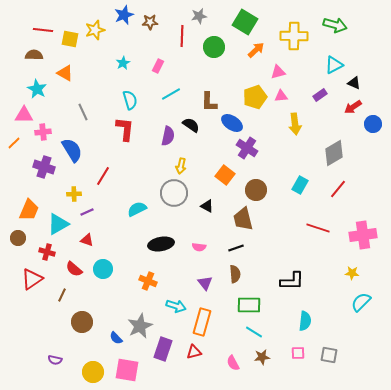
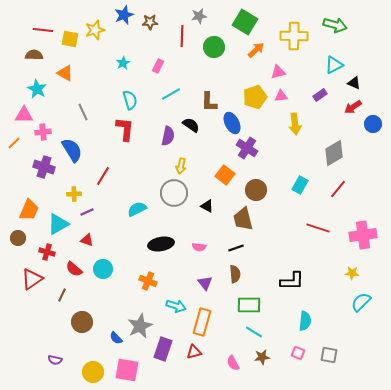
blue ellipse at (232, 123): rotated 30 degrees clockwise
pink square at (298, 353): rotated 24 degrees clockwise
